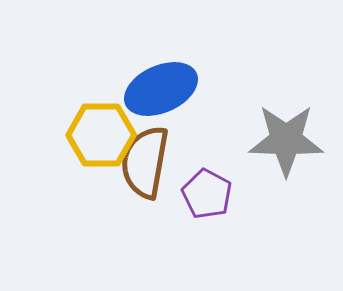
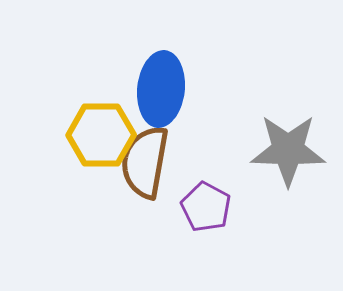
blue ellipse: rotated 60 degrees counterclockwise
gray star: moved 2 px right, 10 px down
purple pentagon: moved 1 px left, 13 px down
